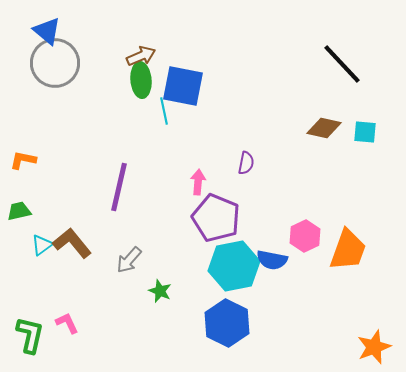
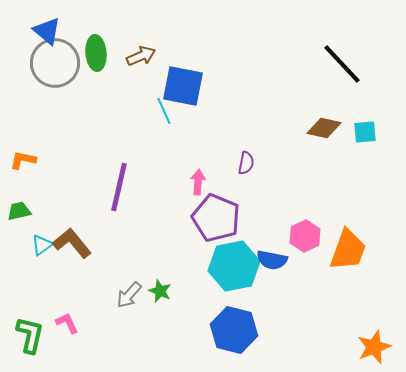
green ellipse: moved 45 px left, 27 px up
cyan line: rotated 12 degrees counterclockwise
cyan square: rotated 10 degrees counterclockwise
gray arrow: moved 35 px down
blue hexagon: moved 7 px right, 7 px down; rotated 12 degrees counterclockwise
